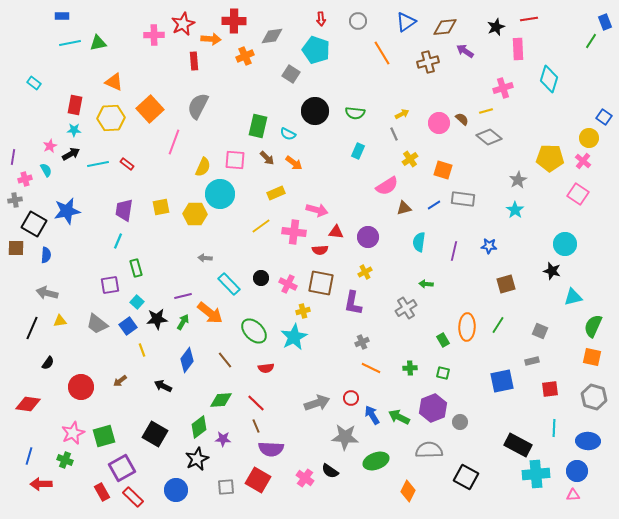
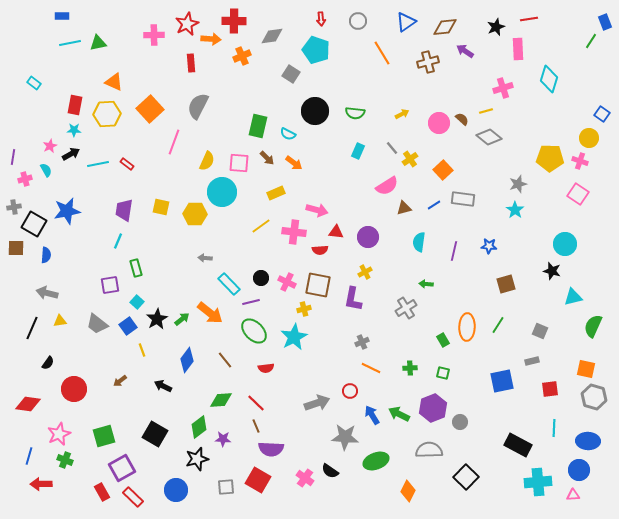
red star at (183, 24): moved 4 px right
orange cross at (245, 56): moved 3 px left
red rectangle at (194, 61): moved 3 px left, 2 px down
blue square at (604, 117): moved 2 px left, 3 px up
yellow hexagon at (111, 118): moved 4 px left, 4 px up
gray line at (394, 134): moved 2 px left, 14 px down; rotated 16 degrees counterclockwise
pink square at (235, 160): moved 4 px right, 3 px down
pink cross at (583, 161): moved 3 px left; rotated 21 degrees counterclockwise
yellow semicircle at (203, 167): moved 4 px right, 6 px up
orange square at (443, 170): rotated 30 degrees clockwise
gray star at (518, 180): moved 4 px down; rotated 12 degrees clockwise
cyan circle at (220, 194): moved 2 px right, 2 px up
gray cross at (15, 200): moved 1 px left, 7 px down
yellow square at (161, 207): rotated 24 degrees clockwise
brown square at (321, 283): moved 3 px left, 2 px down
pink cross at (288, 284): moved 1 px left, 2 px up
purple line at (183, 296): moved 68 px right, 6 px down
purple L-shape at (353, 303): moved 4 px up
yellow cross at (303, 311): moved 1 px right, 2 px up
black star at (157, 319): rotated 25 degrees counterclockwise
green arrow at (183, 322): moved 1 px left, 3 px up; rotated 21 degrees clockwise
orange square at (592, 357): moved 6 px left, 12 px down
red circle at (81, 387): moved 7 px left, 2 px down
red circle at (351, 398): moved 1 px left, 7 px up
green arrow at (399, 417): moved 3 px up
pink star at (73, 433): moved 14 px left, 1 px down
black star at (197, 459): rotated 10 degrees clockwise
blue circle at (577, 471): moved 2 px right, 1 px up
cyan cross at (536, 474): moved 2 px right, 8 px down
black square at (466, 477): rotated 15 degrees clockwise
